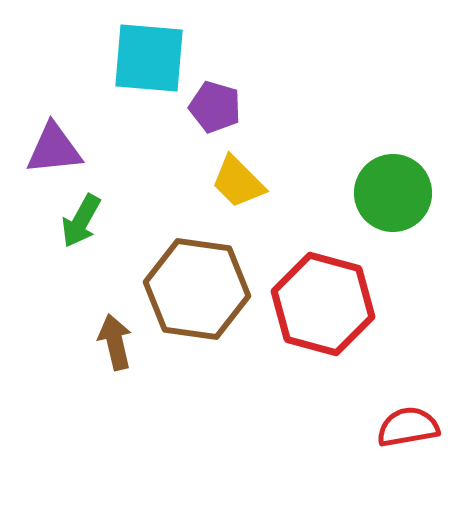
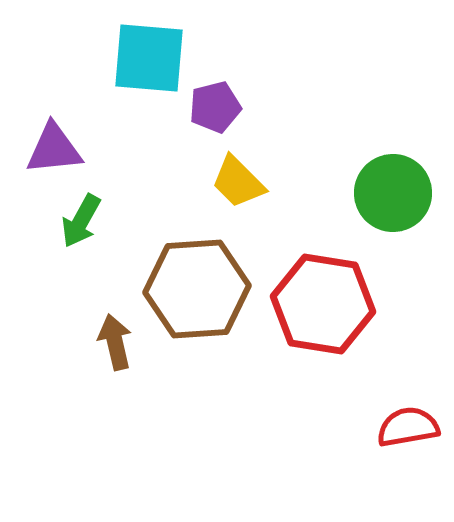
purple pentagon: rotated 30 degrees counterclockwise
brown hexagon: rotated 12 degrees counterclockwise
red hexagon: rotated 6 degrees counterclockwise
